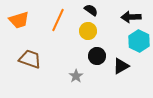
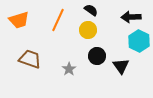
yellow circle: moved 1 px up
black triangle: rotated 36 degrees counterclockwise
gray star: moved 7 px left, 7 px up
